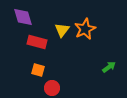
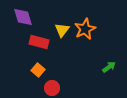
red rectangle: moved 2 px right
orange square: rotated 24 degrees clockwise
